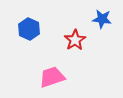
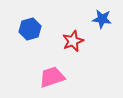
blue hexagon: moved 1 px right; rotated 20 degrees clockwise
red star: moved 2 px left, 1 px down; rotated 10 degrees clockwise
